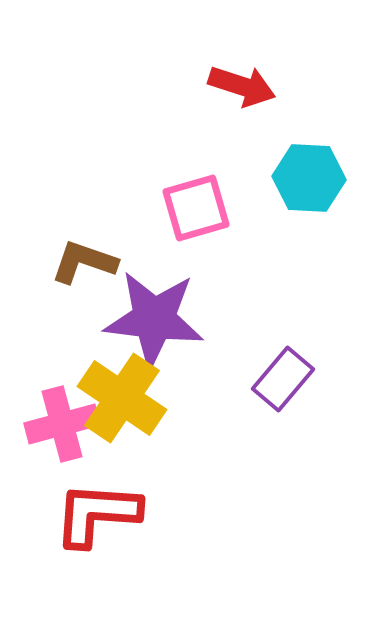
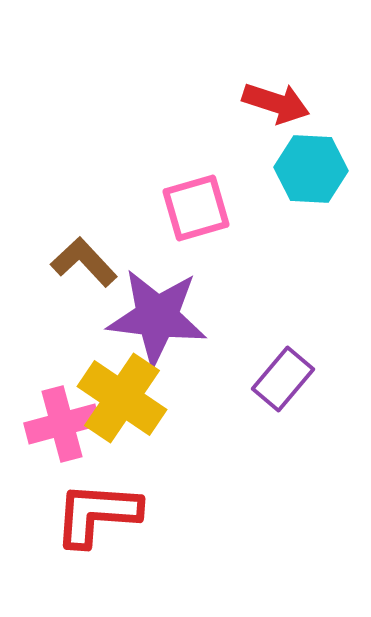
red arrow: moved 34 px right, 17 px down
cyan hexagon: moved 2 px right, 9 px up
brown L-shape: rotated 28 degrees clockwise
purple star: moved 3 px right, 2 px up
